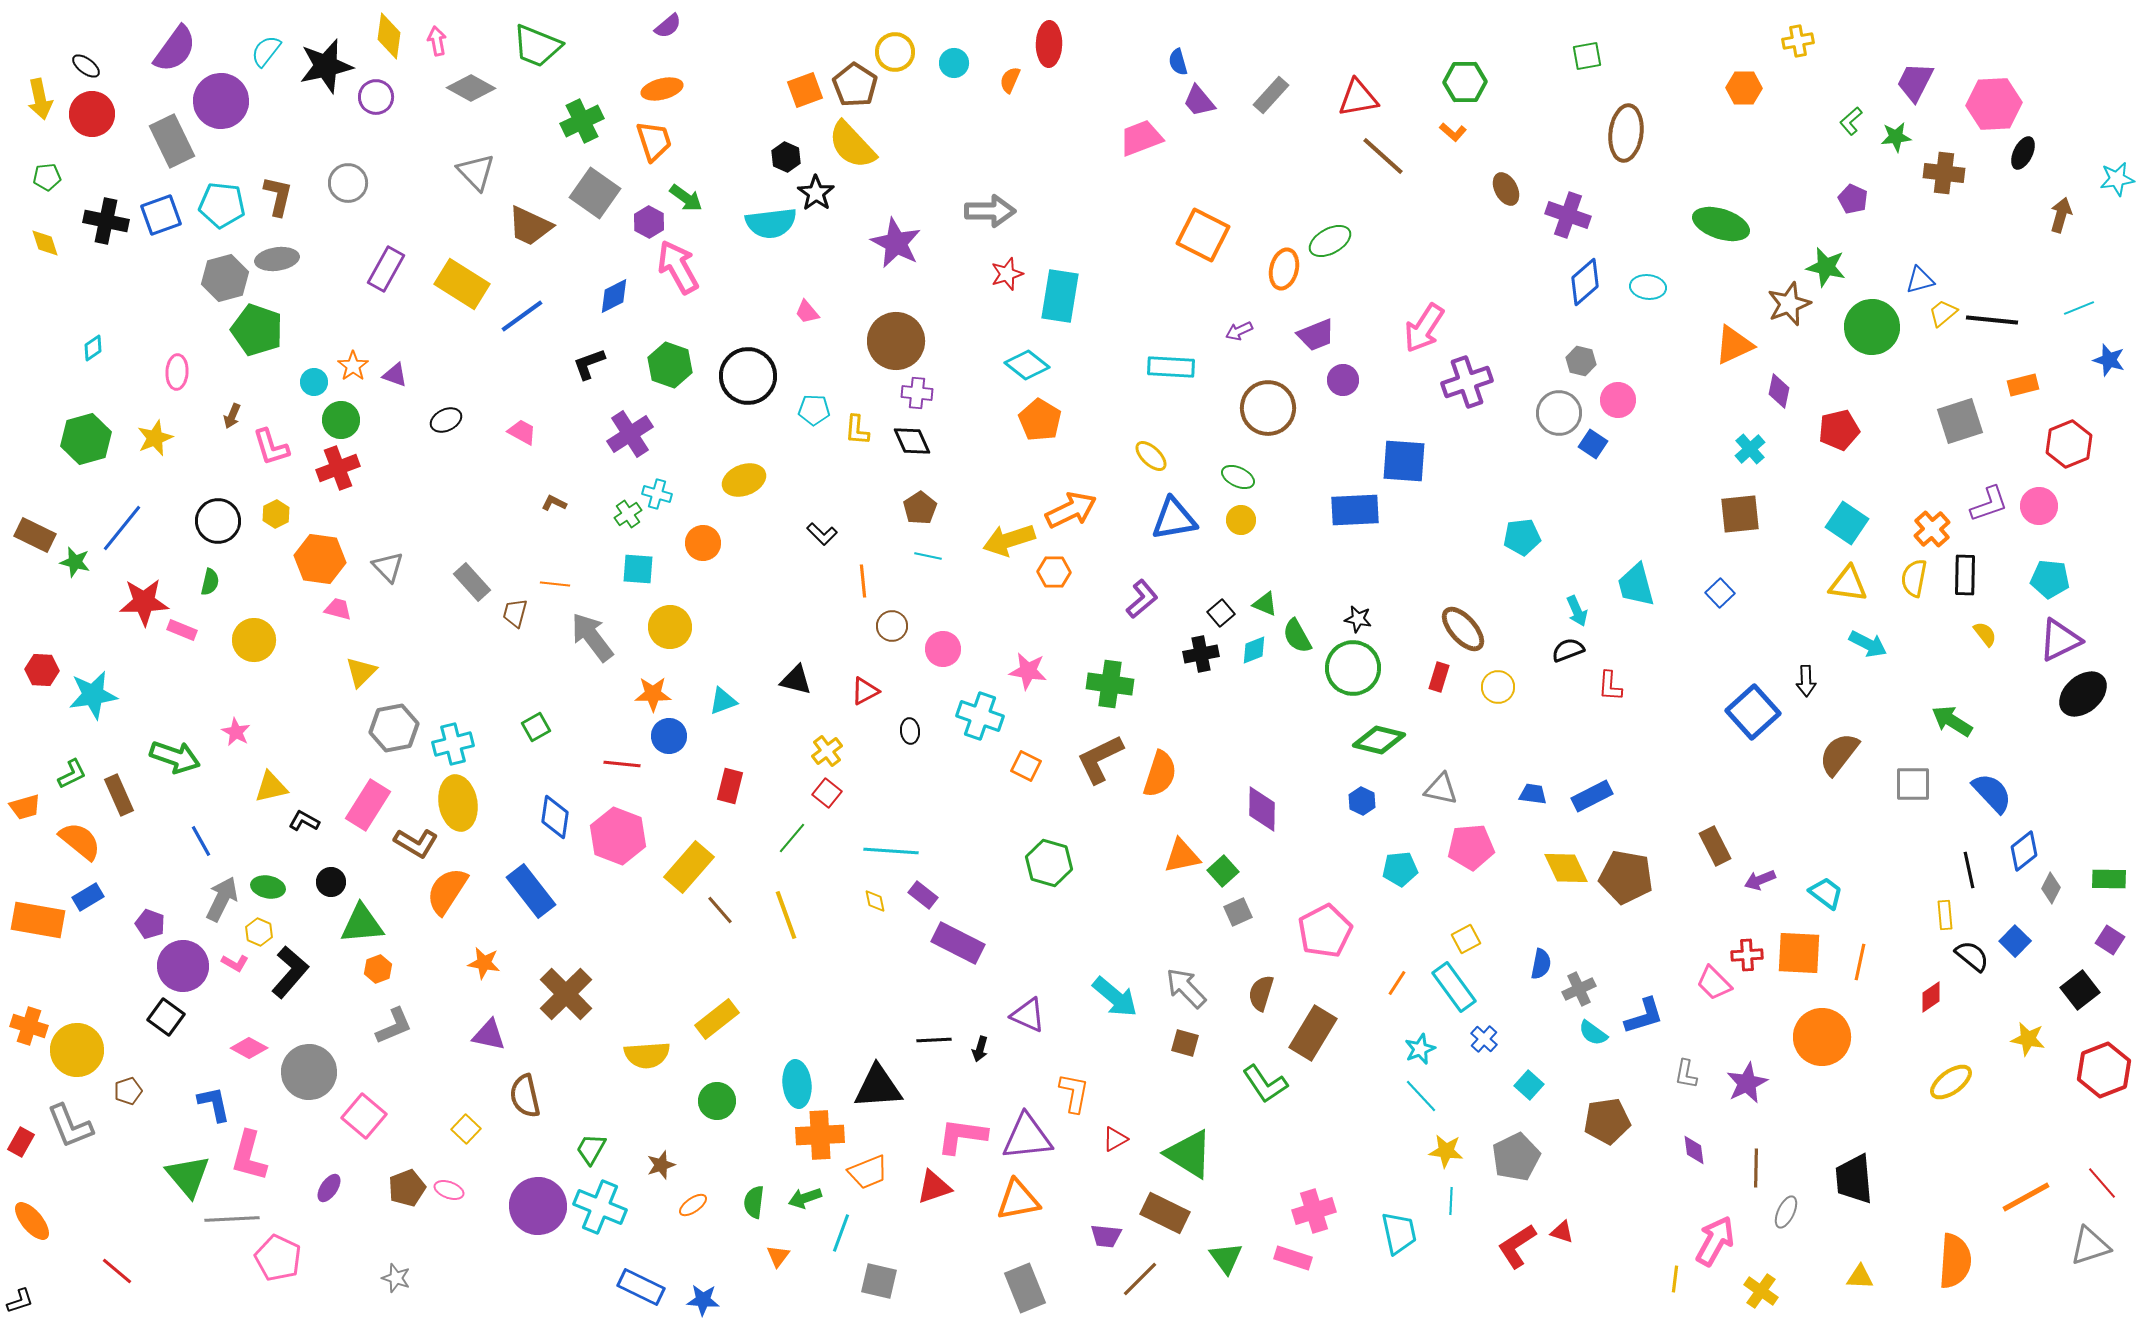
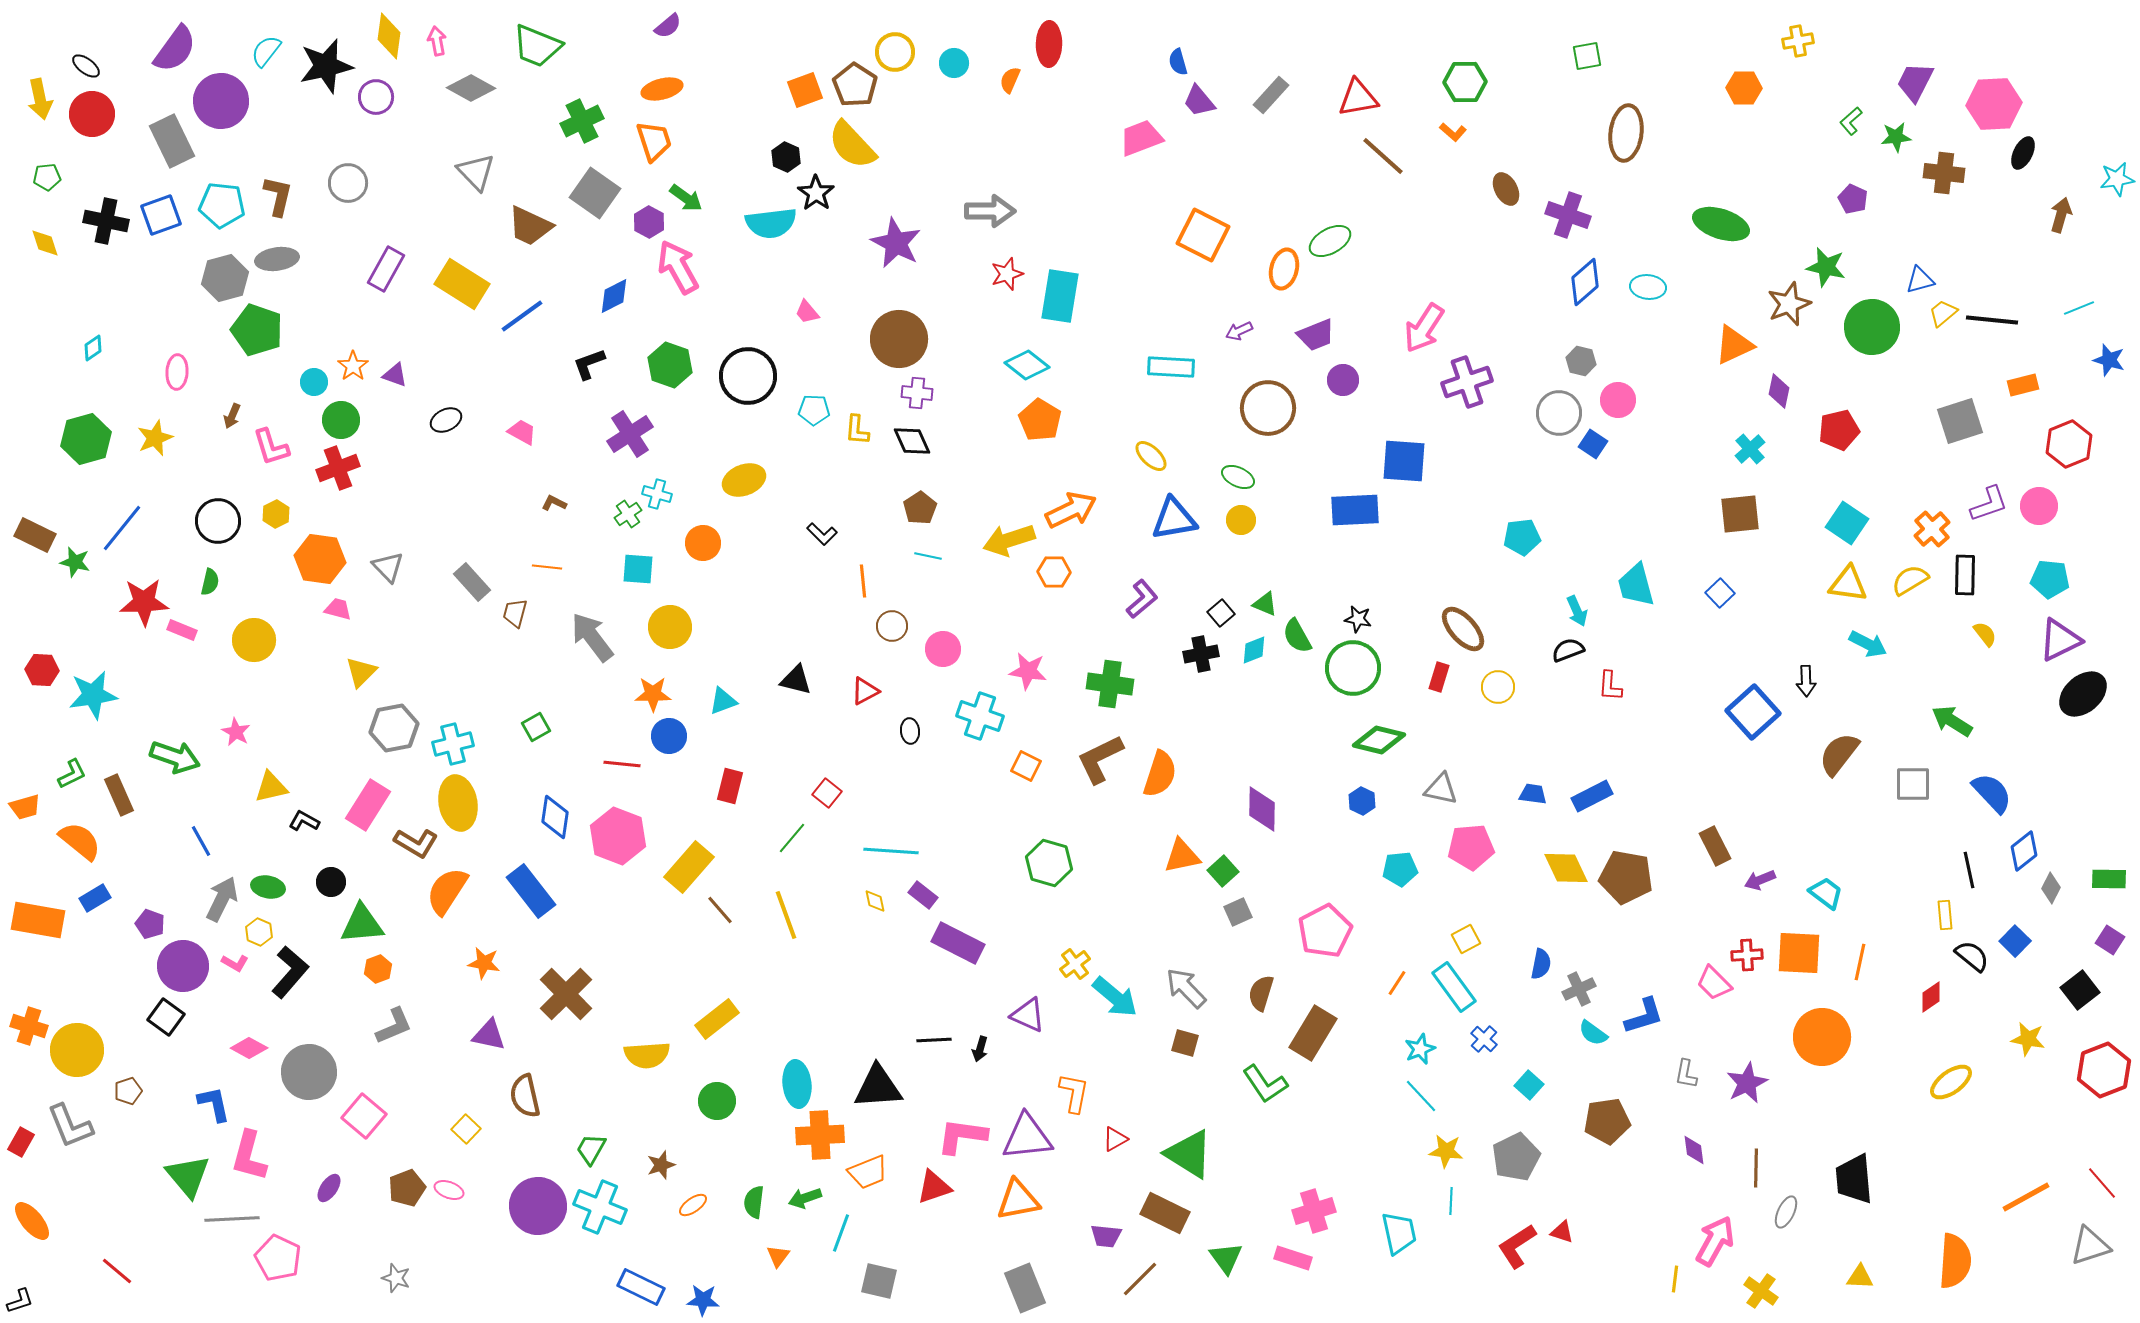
brown circle at (896, 341): moved 3 px right, 2 px up
yellow semicircle at (1914, 578): moved 4 px left, 2 px down; rotated 48 degrees clockwise
orange line at (555, 584): moved 8 px left, 17 px up
yellow cross at (827, 751): moved 248 px right, 213 px down
blue rectangle at (88, 897): moved 7 px right, 1 px down
